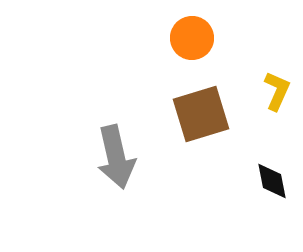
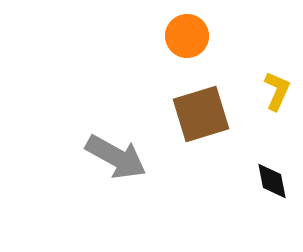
orange circle: moved 5 px left, 2 px up
gray arrow: rotated 48 degrees counterclockwise
